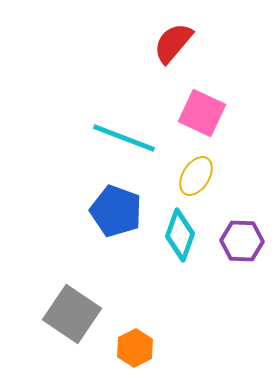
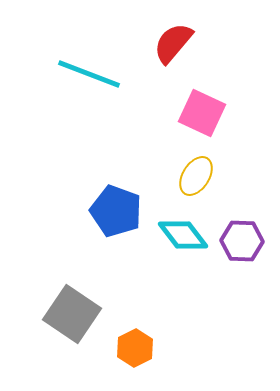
cyan line: moved 35 px left, 64 px up
cyan diamond: moved 3 px right; rotated 57 degrees counterclockwise
